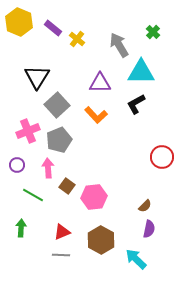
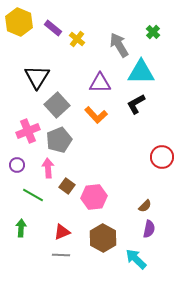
brown hexagon: moved 2 px right, 2 px up
